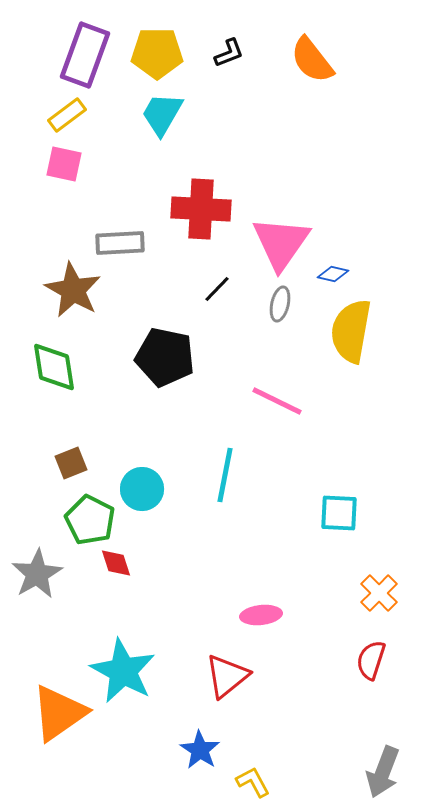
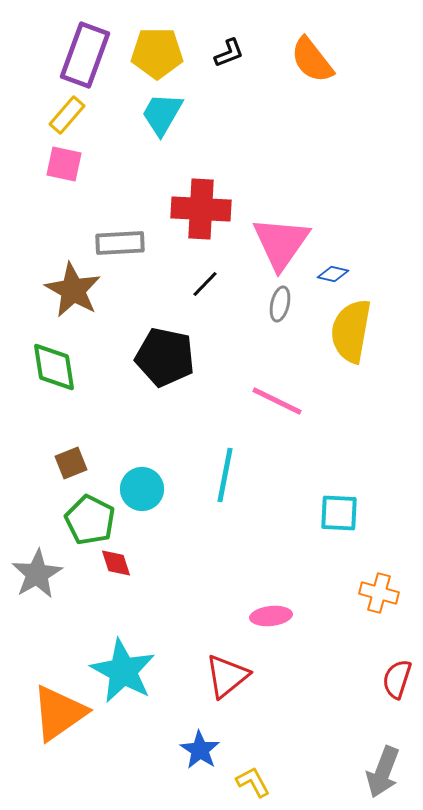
yellow rectangle: rotated 12 degrees counterclockwise
black line: moved 12 px left, 5 px up
orange cross: rotated 30 degrees counterclockwise
pink ellipse: moved 10 px right, 1 px down
red semicircle: moved 26 px right, 19 px down
